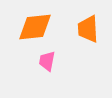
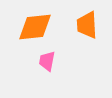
orange trapezoid: moved 1 px left, 4 px up
